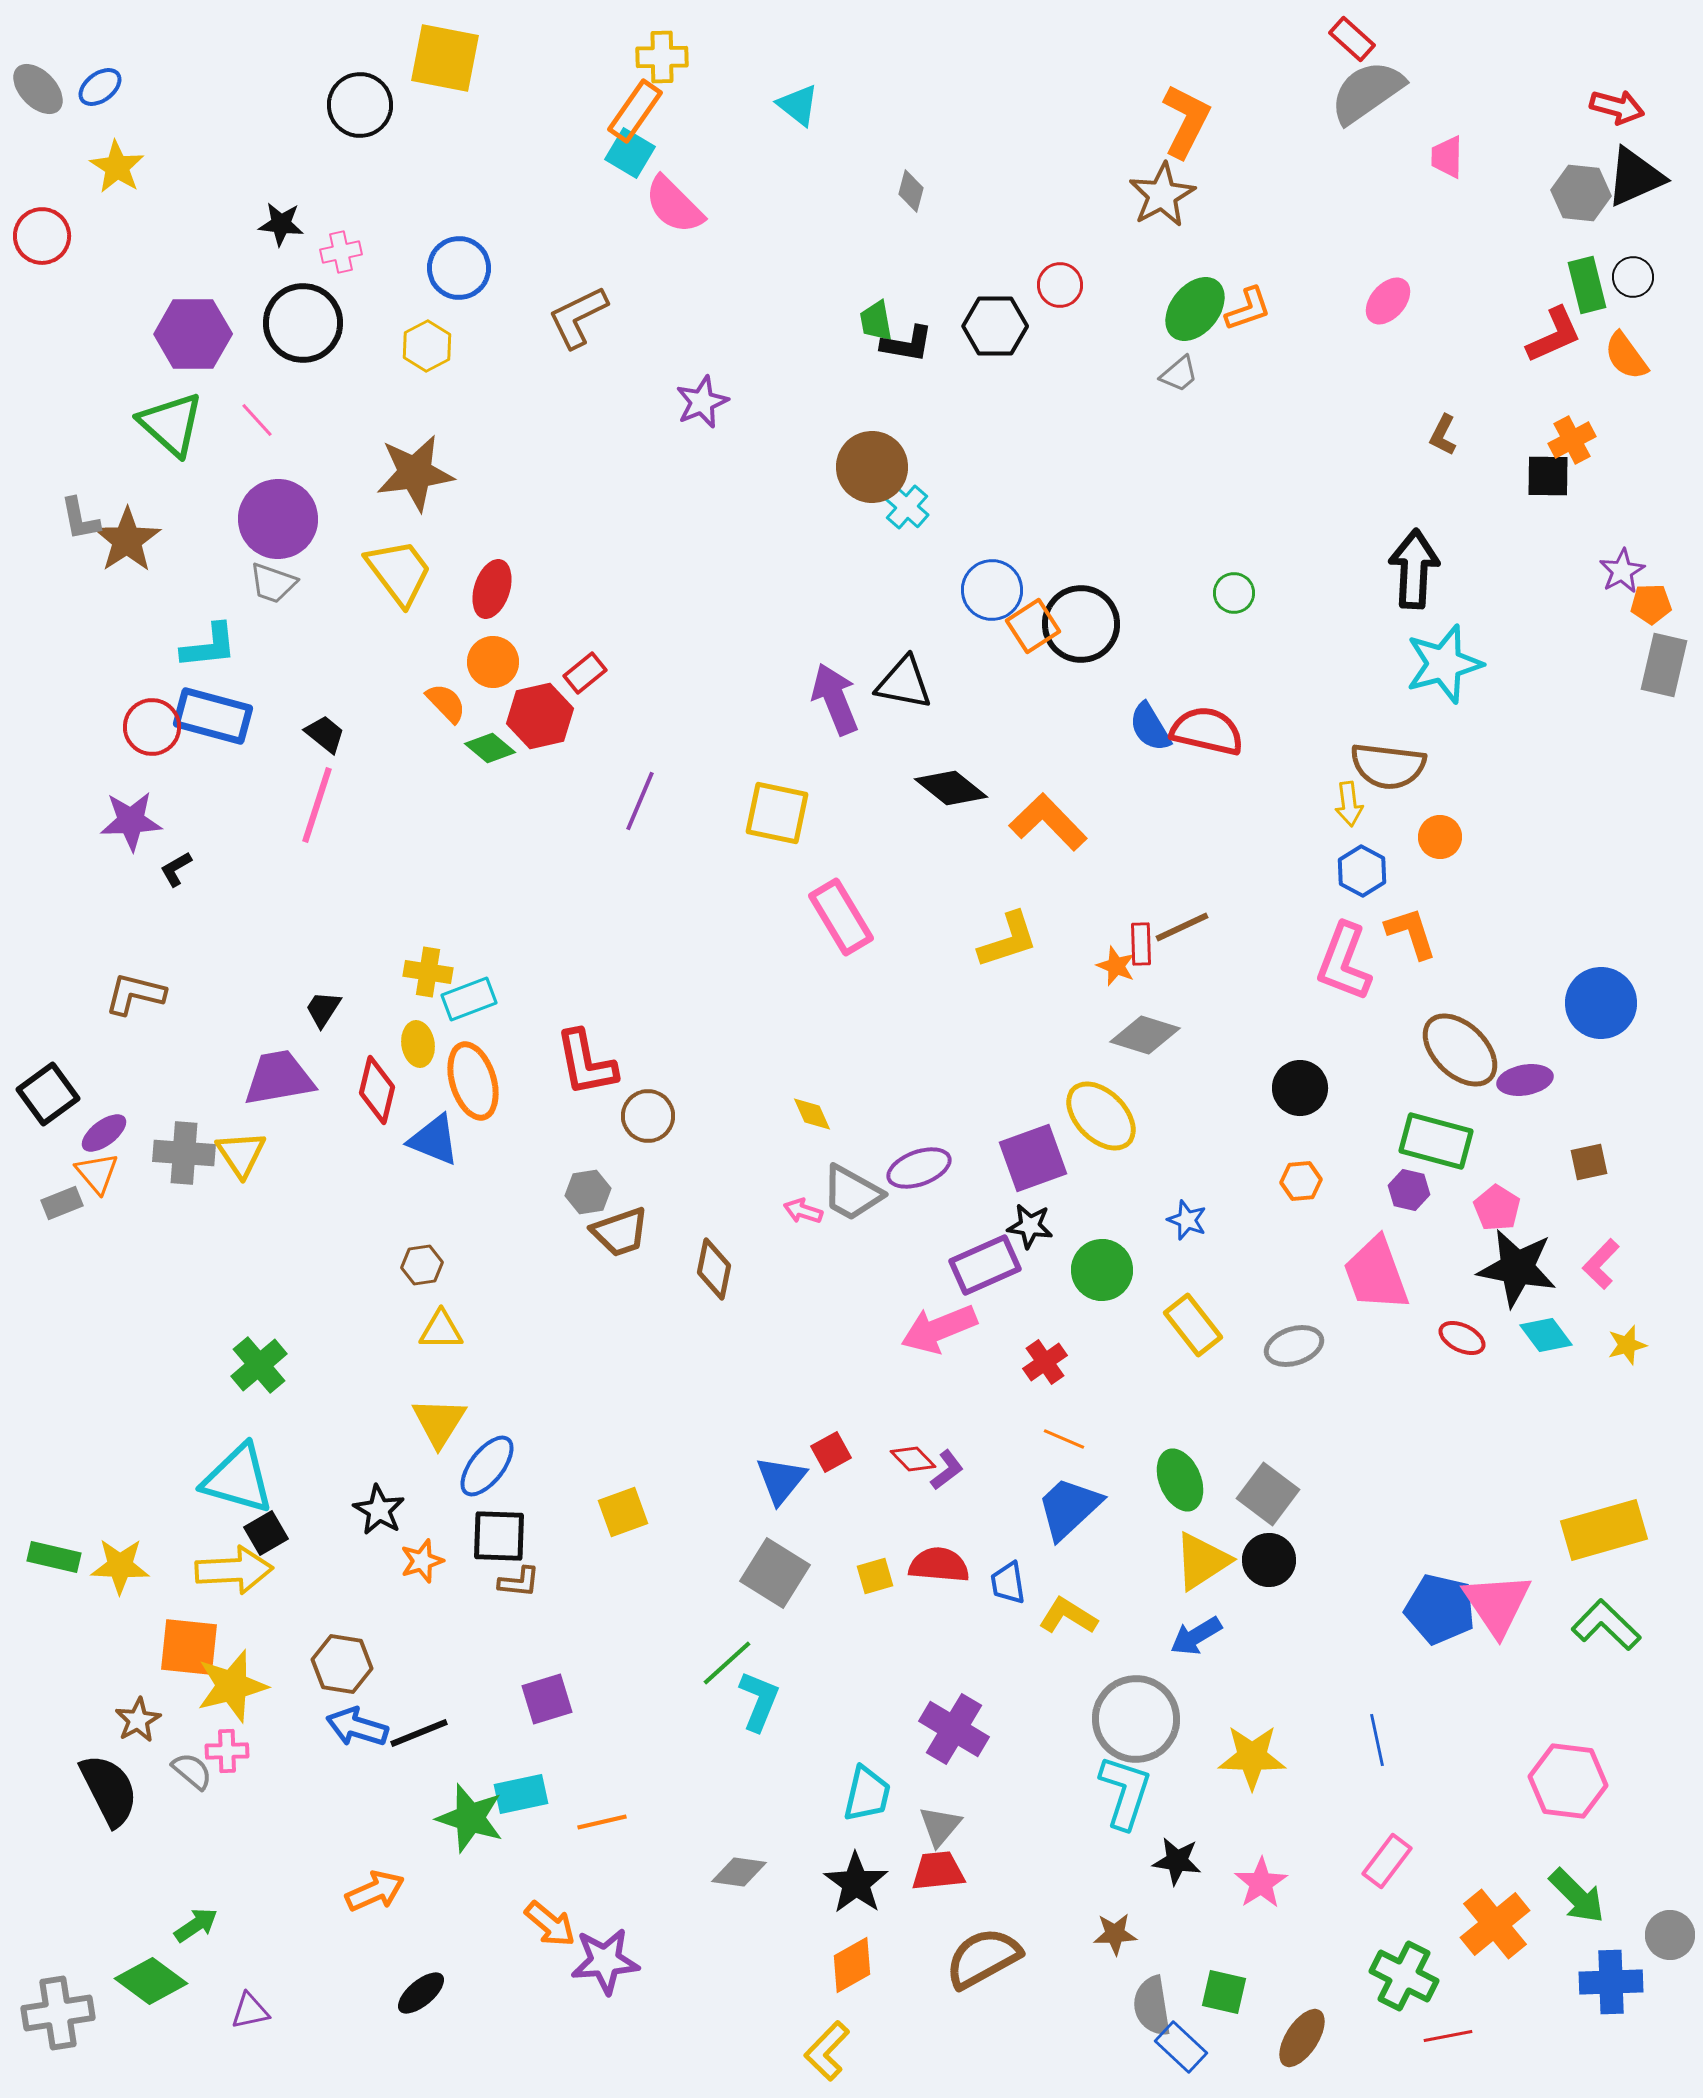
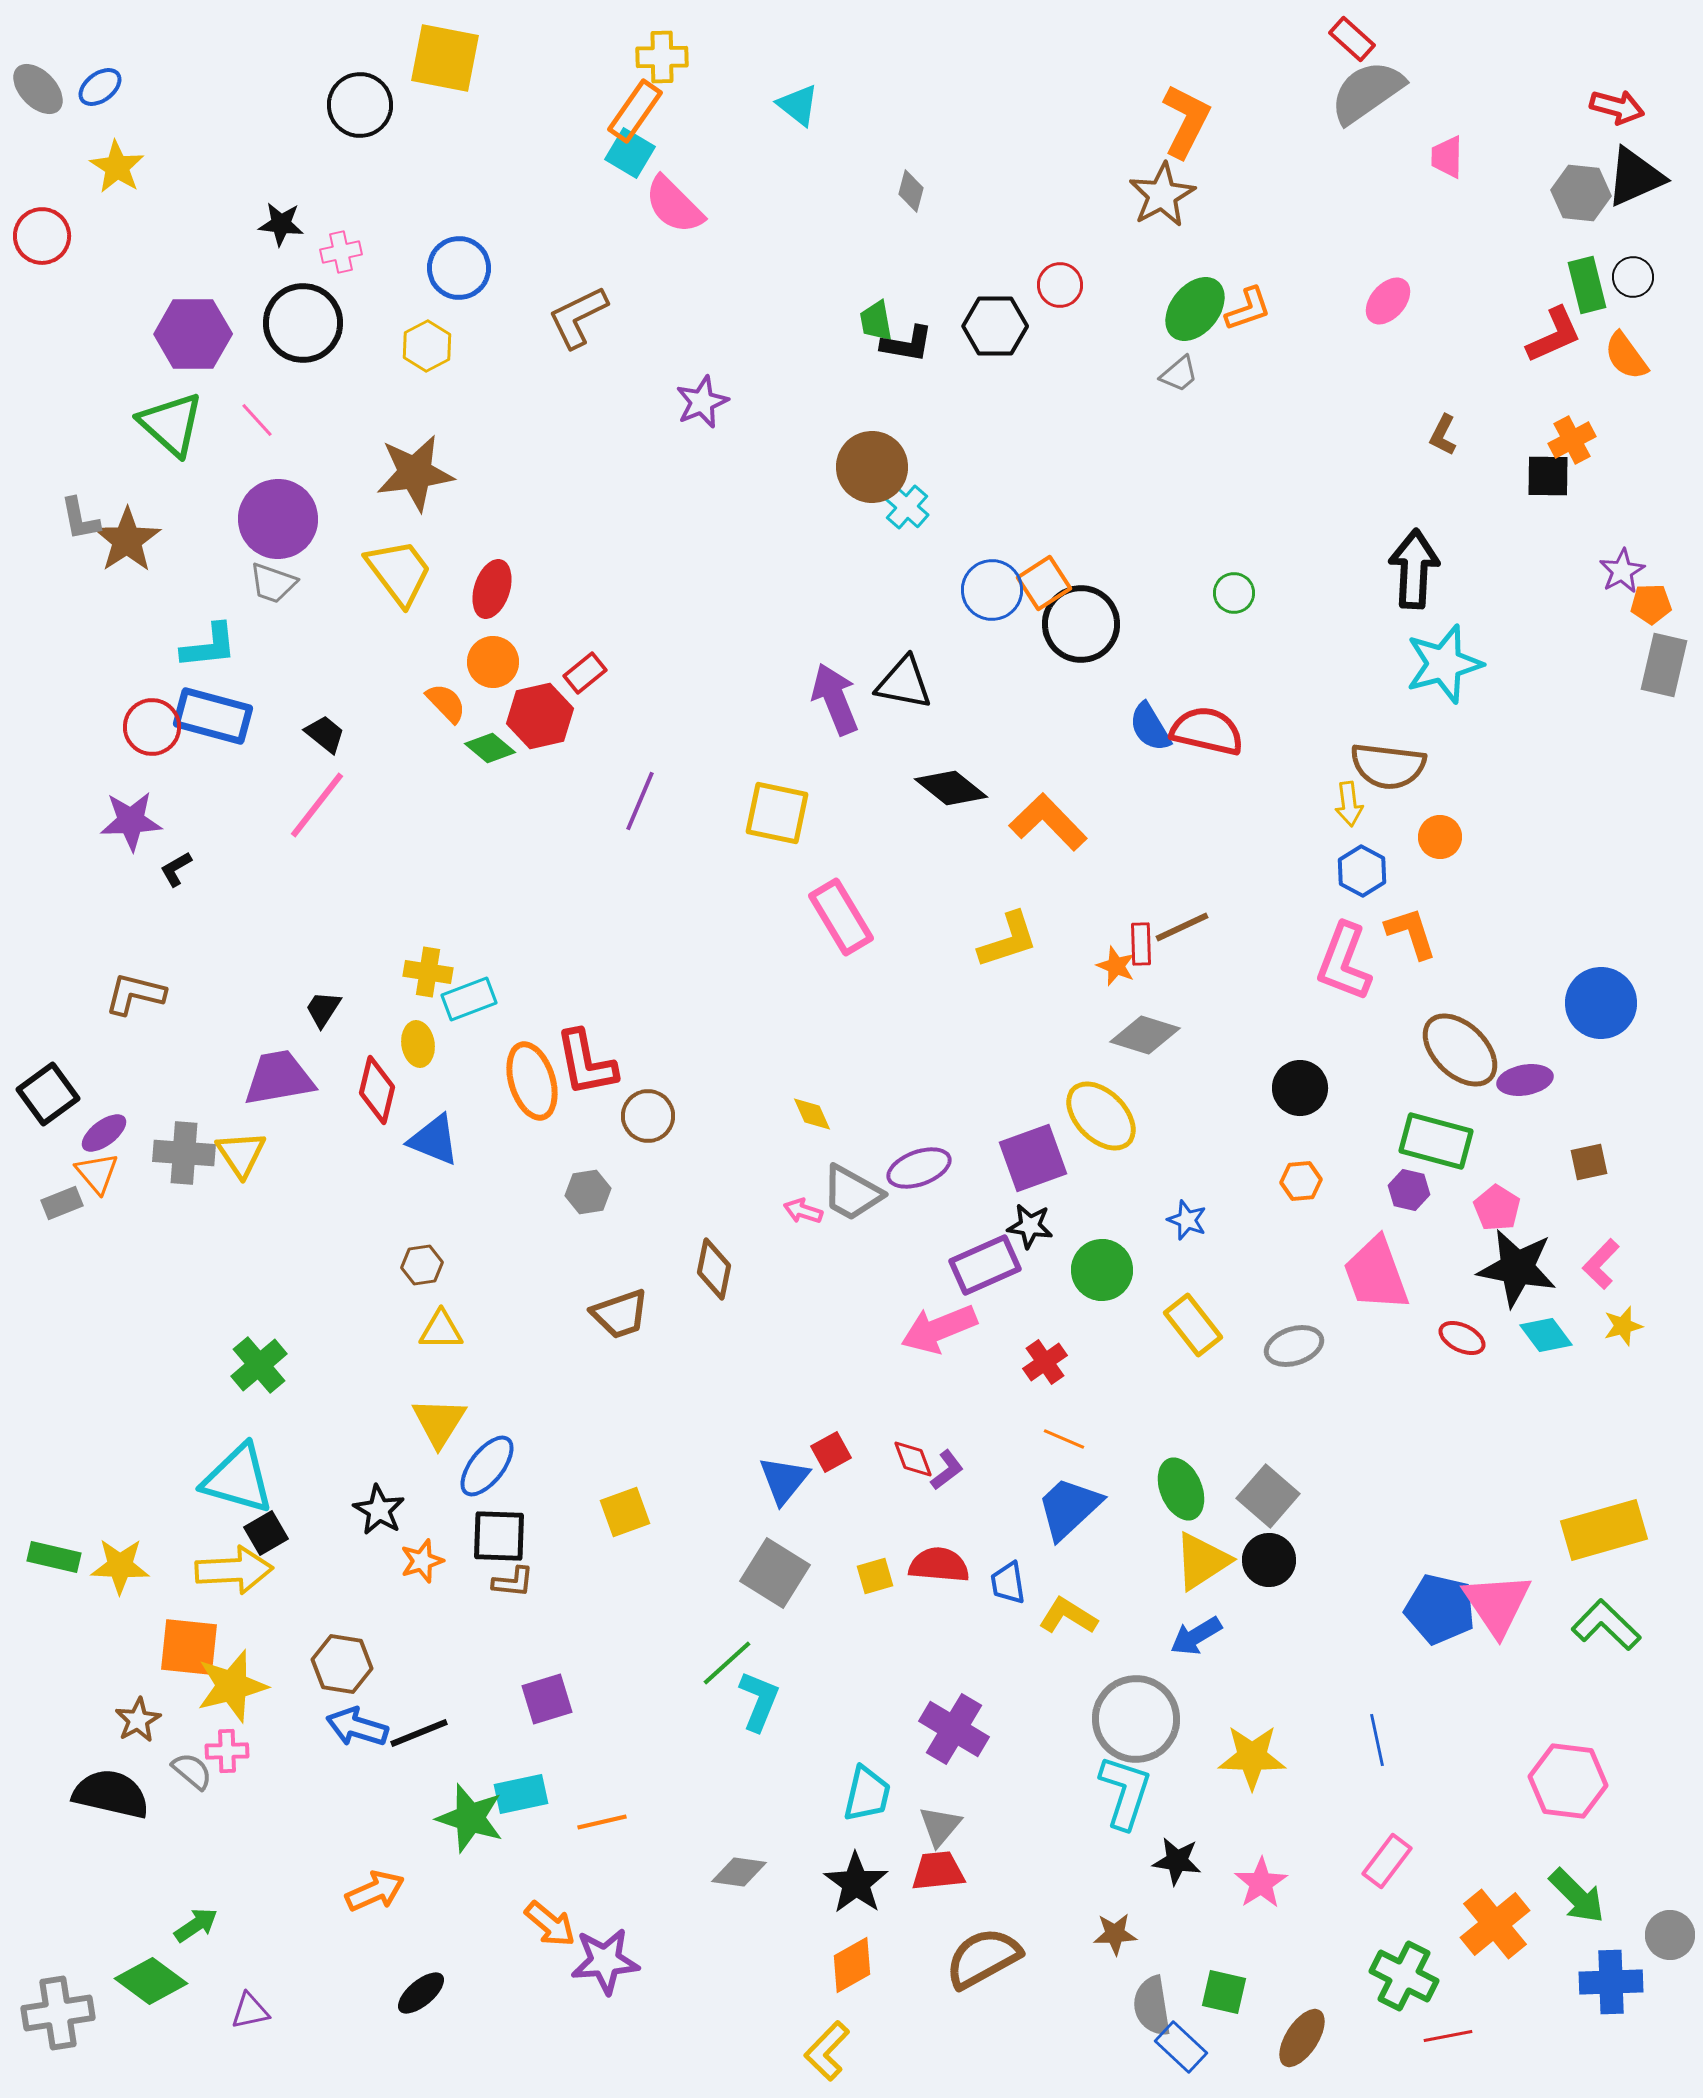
orange square at (1033, 626): moved 11 px right, 43 px up
pink line at (317, 805): rotated 20 degrees clockwise
orange ellipse at (473, 1081): moved 59 px right
brown trapezoid at (620, 1232): moved 82 px down
yellow star at (1627, 1345): moved 4 px left, 19 px up
red diamond at (913, 1459): rotated 24 degrees clockwise
blue triangle at (781, 1480): moved 3 px right
green ellipse at (1180, 1480): moved 1 px right, 9 px down
gray square at (1268, 1494): moved 2 px down; rotated 4 degrees clockwise
yellow square at (623, 1512): moved 2 px right
brown L-shape at (519, 1582): moved 6 px left
black semicircle at (109, 1790): moved 2 px right, 4 px down; rotated 50 degrees counterclockwise
